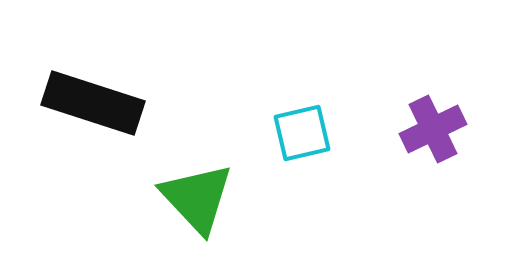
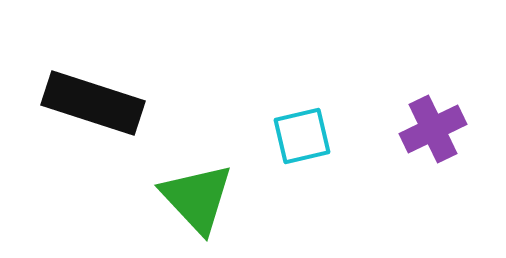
cyan square: moved 3 px down
